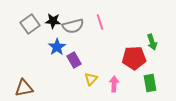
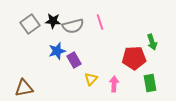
blue star: moved 4 px down; rotated 18 degrees clockwise
